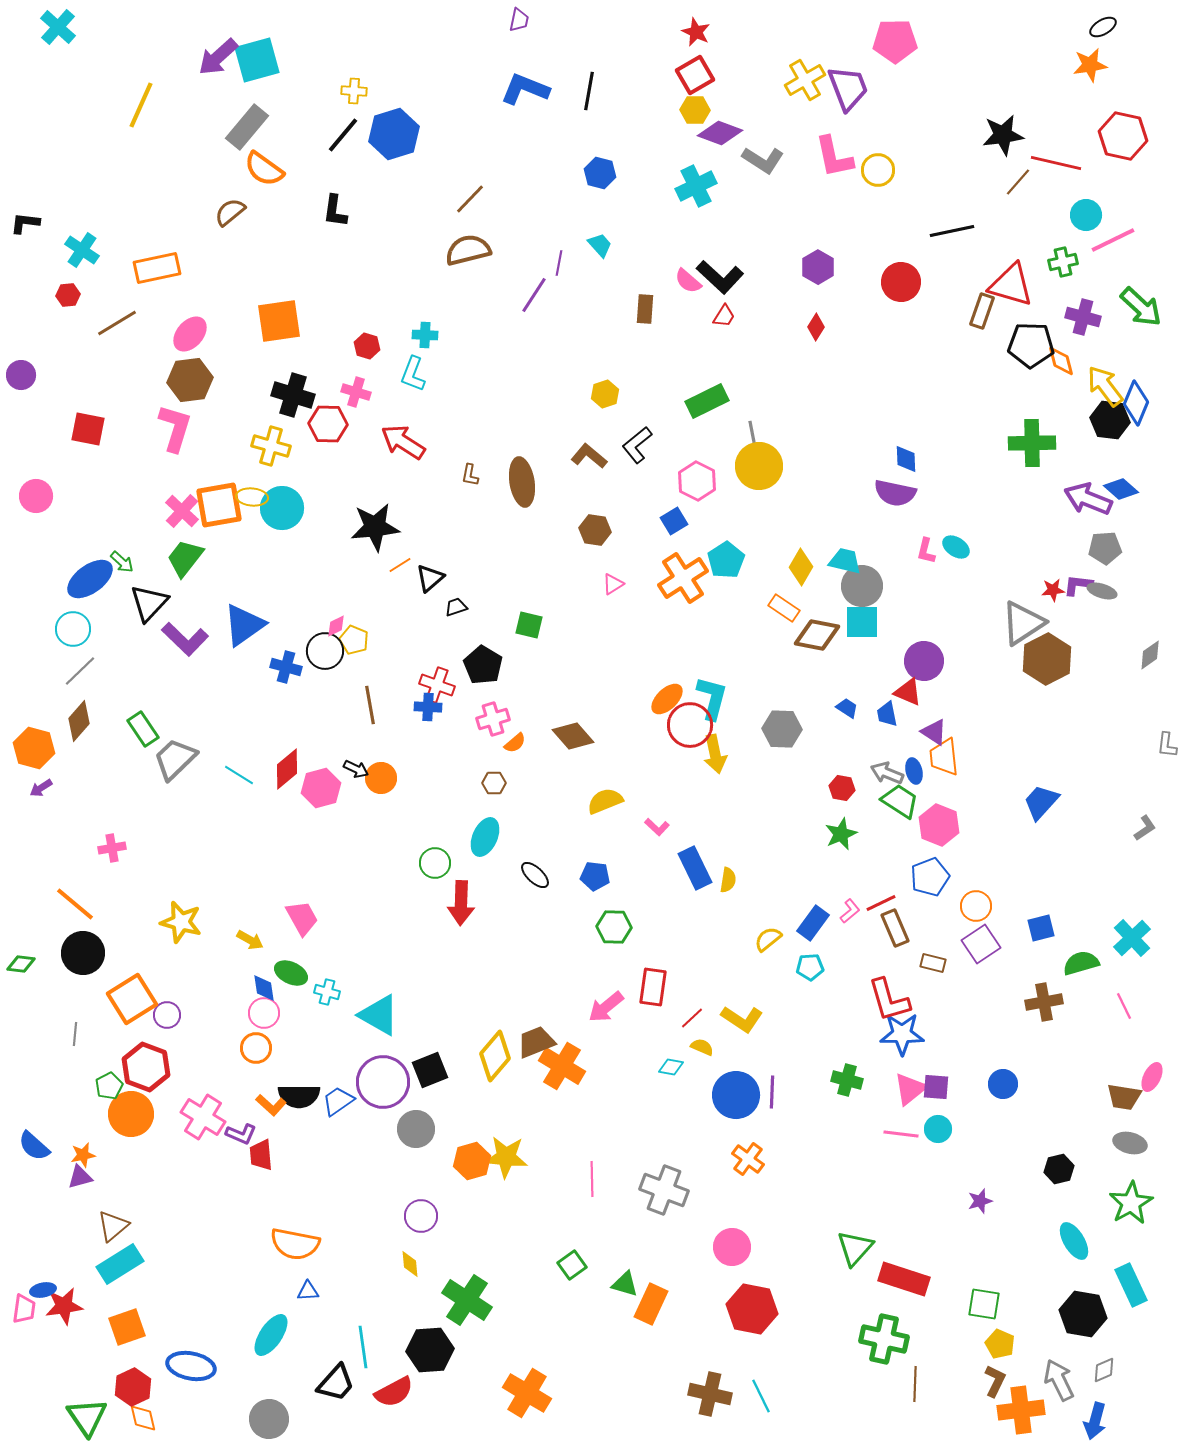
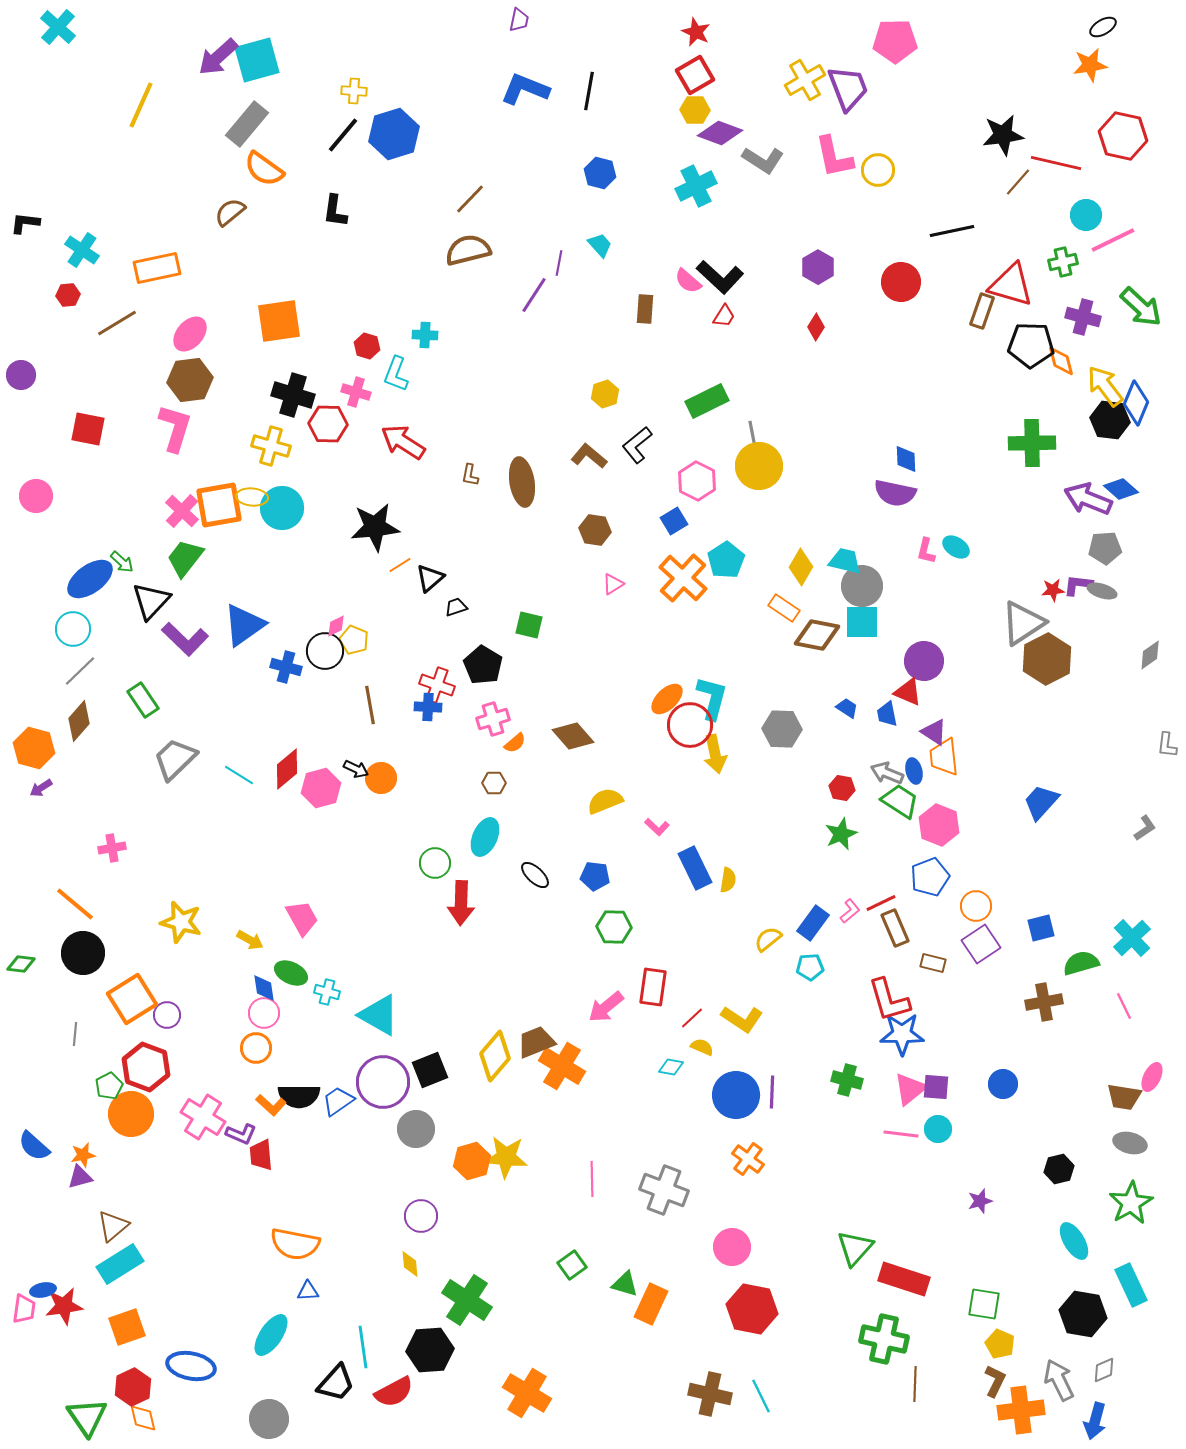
gray rectangle at (247, 127): moved 3 px up
cyan L-shape at (413, 374): moved 17 px left
orange cross at (683, 578): rotated 15 degrees counterclockwise
black triangle at (149, 603): moved 2 px right, 2 px up
green rectangle at (143, 729): moved 29 px up
